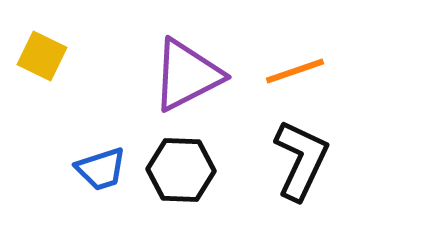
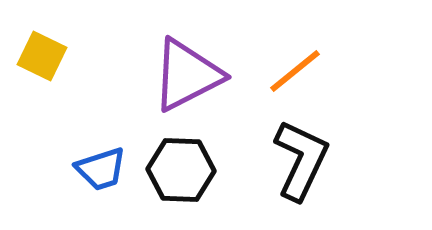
orange line: rotated 20 degrees counterclockwise
